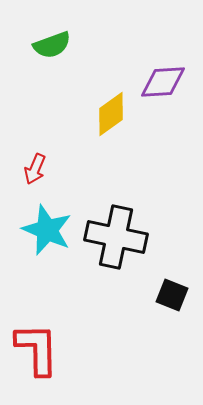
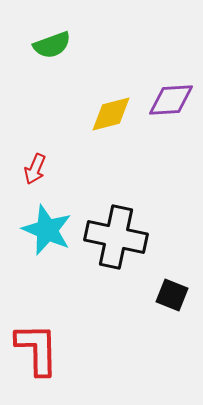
purple diamond: moved 8 px right, 18 px down
yellow diamond: rotated 21 degrees clockwise
